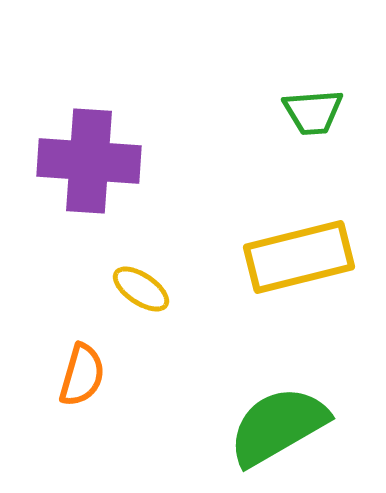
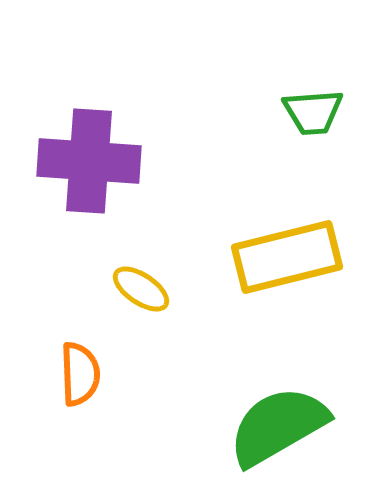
yellow rectangle: moved 12 px left
orange semicircle: moved 2 px left, 1 px up; rotated 18 degrees counterclockwise
